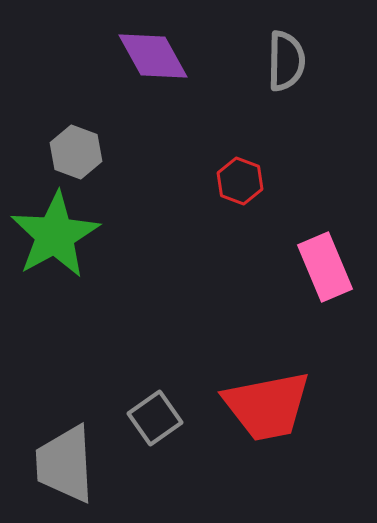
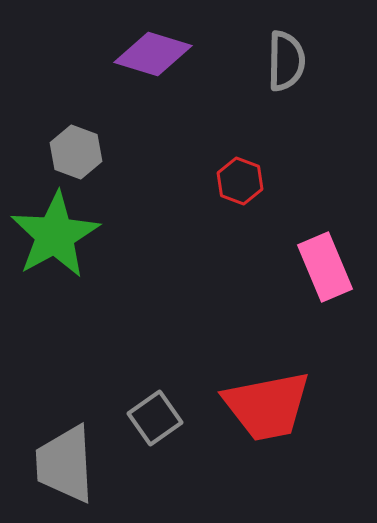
purple diamond: moved 2 px up; rotated 44 degrees counterclockwise
